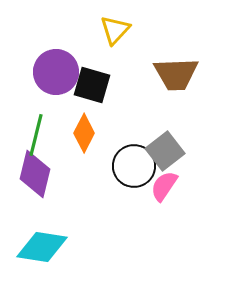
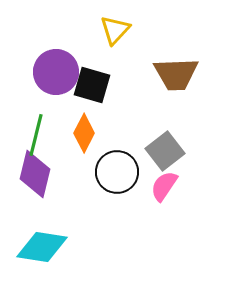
black circle: moved 17 px left, 6 px down
